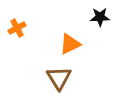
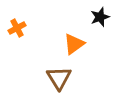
black star: rotated 18 degrees counterclockwise
orange triangle: moved 4 px right; rotated 10 degrees counterclockwise
